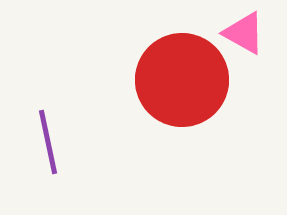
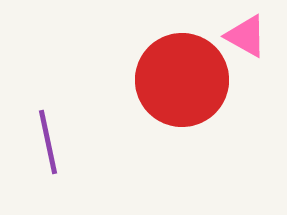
pink triangle: moved 2 px right, 3 px down
